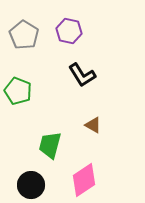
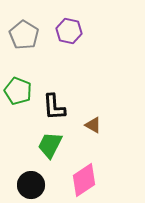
black L-shape: moved 28 px left, 32 px down; rotated 28 degrees clockwise
green trapezoid: rotated 12 degrees clockwise
